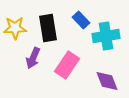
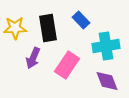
cyan cross: moved 10 px down
